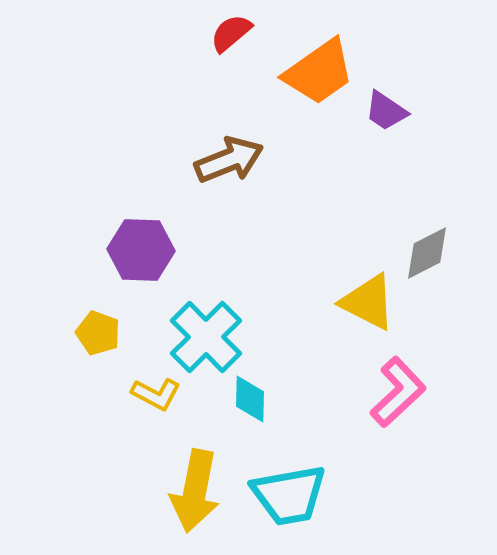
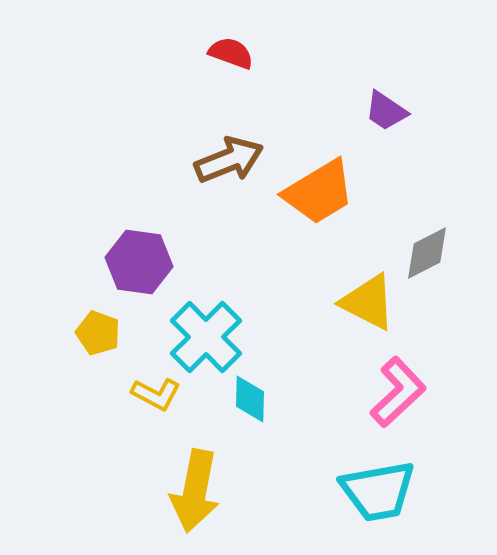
red semicircle: moved 20 px down; rotated 60 degrees clockwise
orange trapezoid: moved 120 px down; rotated 4 degrees clockwise
purple hexagon: moved 2 px left, 12 px down; rotated 6 degrees clockwise
cyan trapezoid: moved 89 px right, 4 px up
